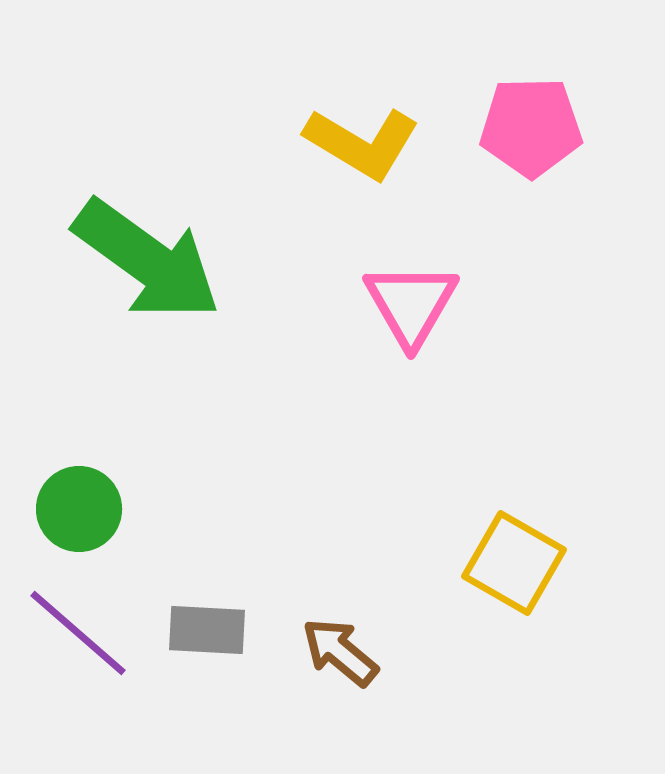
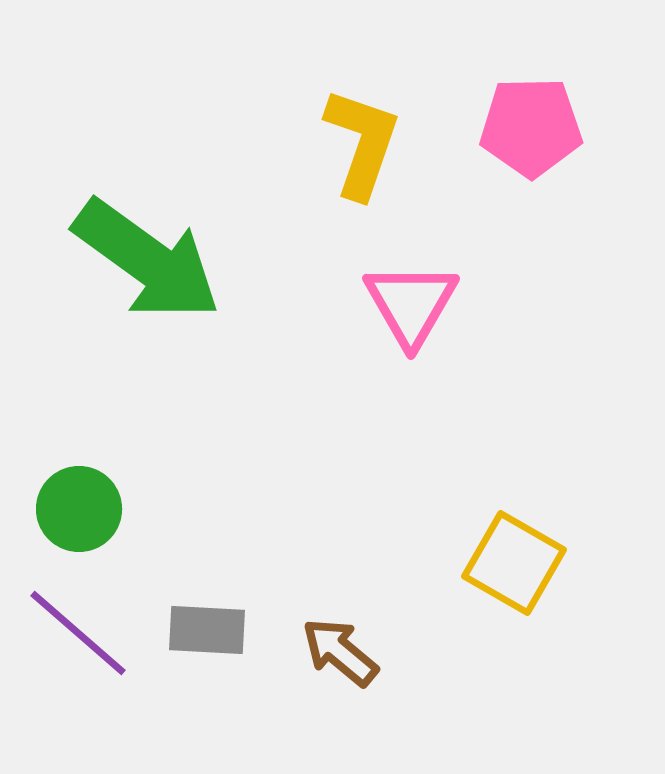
yellow L-shape: rotated 102 degrees counterclockwise
